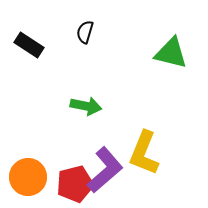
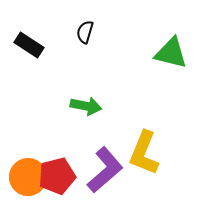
red pentagon: moved 18 px left, 8 px up
